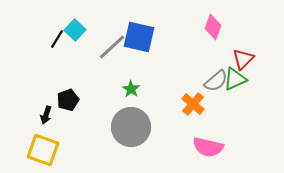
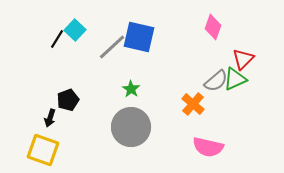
black arrow: moved 4 px right, 3 px down
